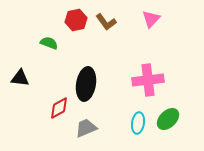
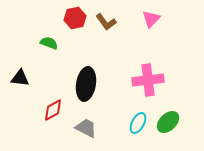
red hexagon: moved 1 px left, 2 px up
red diamond: moved 6 px left, 2 px down
green ellipse: moved 3 px down
cyan ellipse: rotated 20 degrees clockwise
gray trapezoid: rotated 50 degrees clockwise
